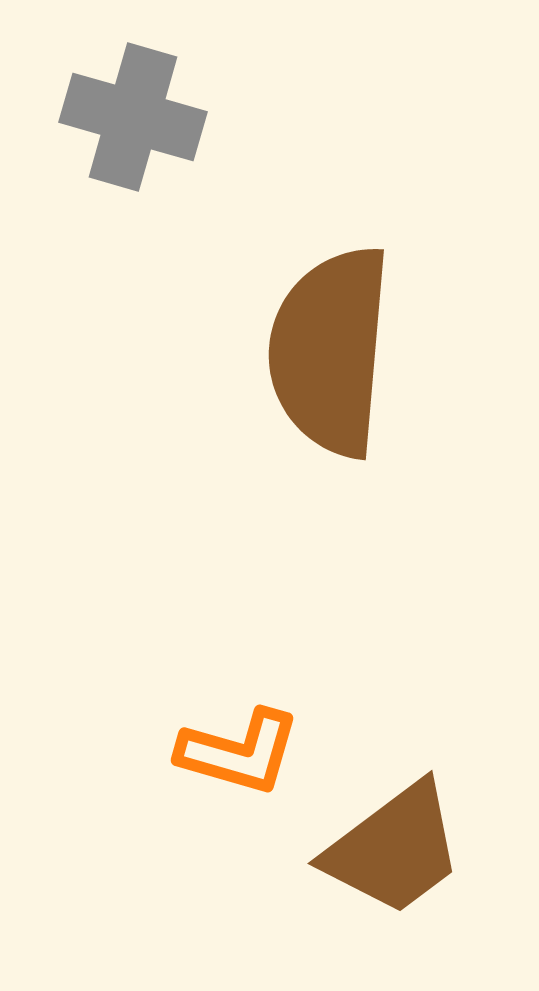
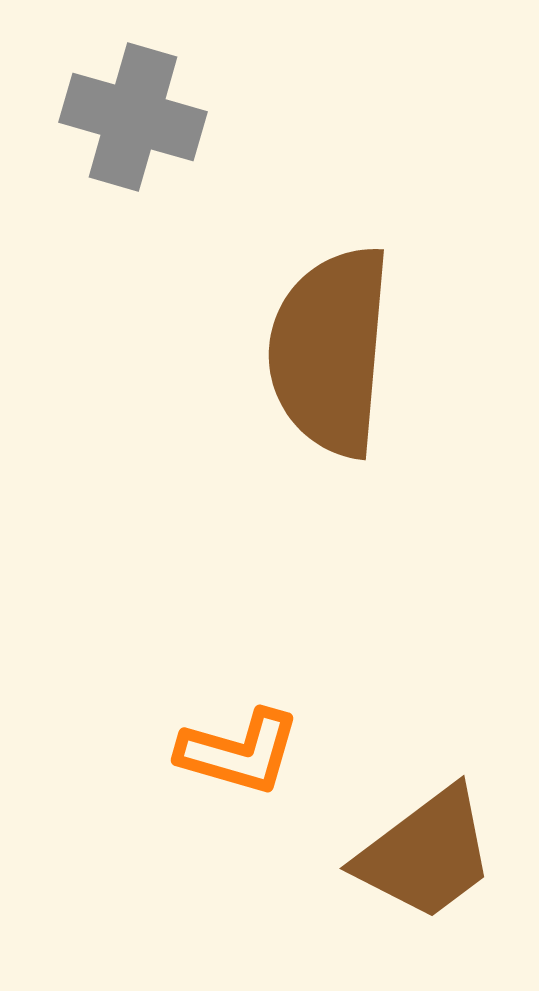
brown trapezoid: moved 32 px right, 5 px down
